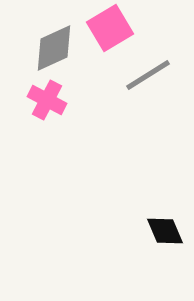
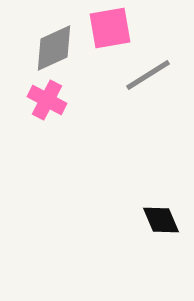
pink square: rotated 21 degrees clockwise
black diamond: moved 4 px left, 11 px up
